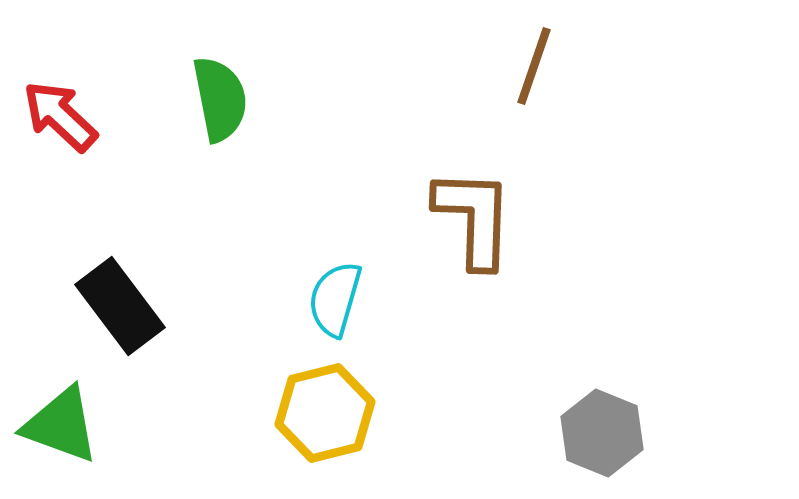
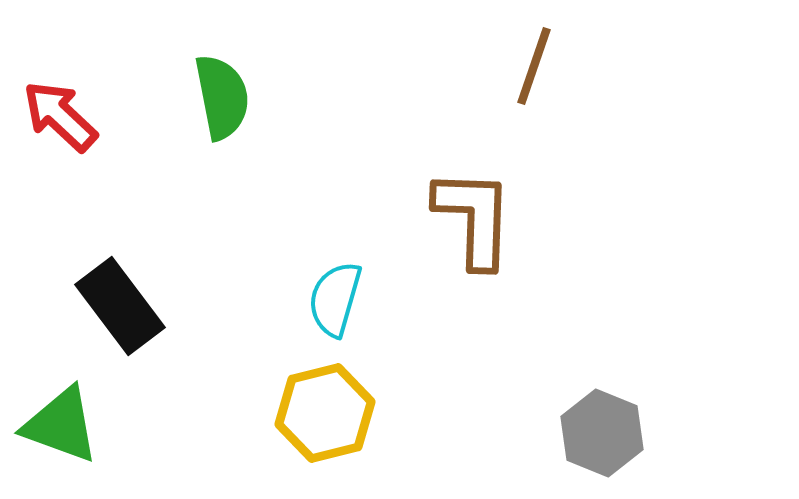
green semicircle: moved 2 px right, 2 px up
